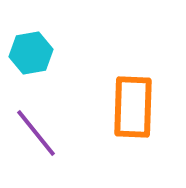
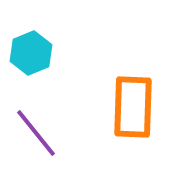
cyan hexagon: rotated 12 degrees counterclockwise
